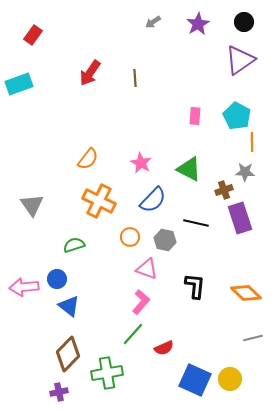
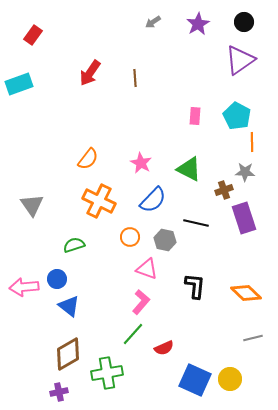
purple rectangle: moved 4 px right
brown diamond: rotated 16 degrees clockwise
